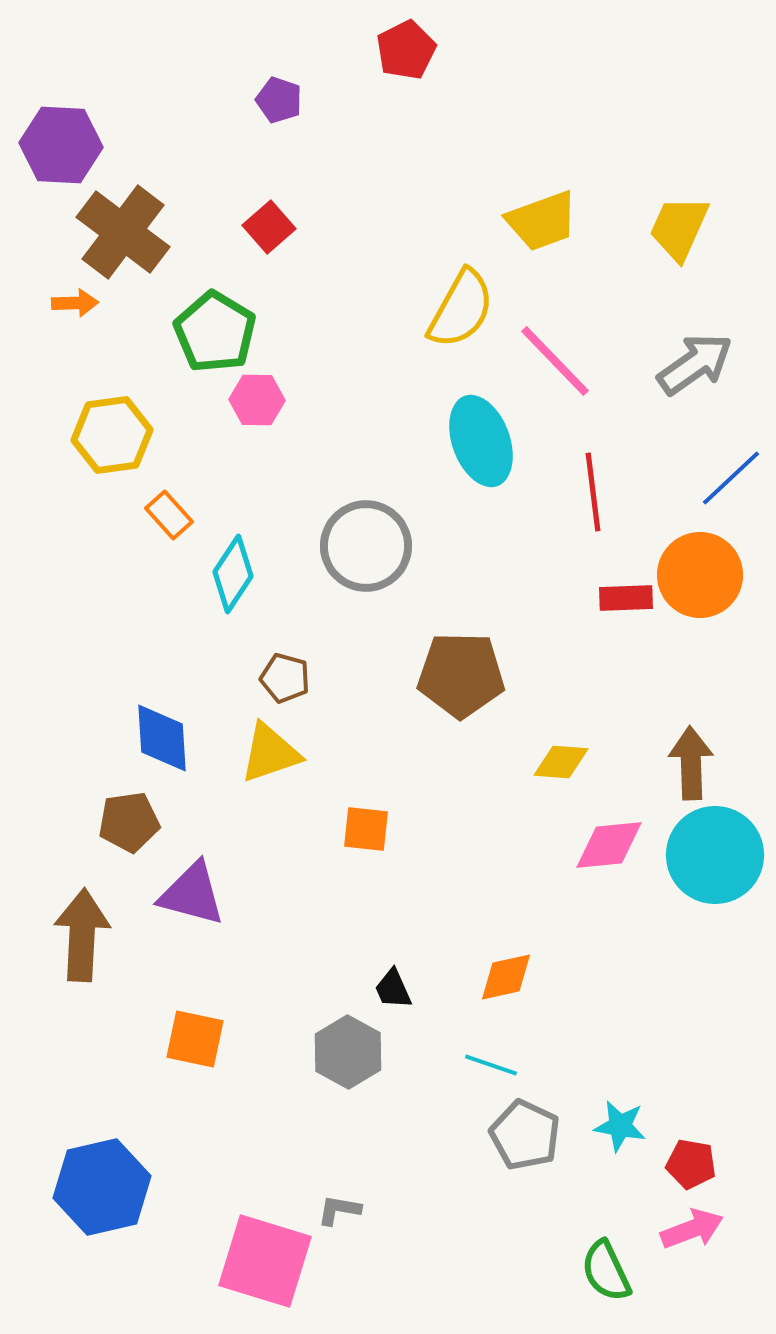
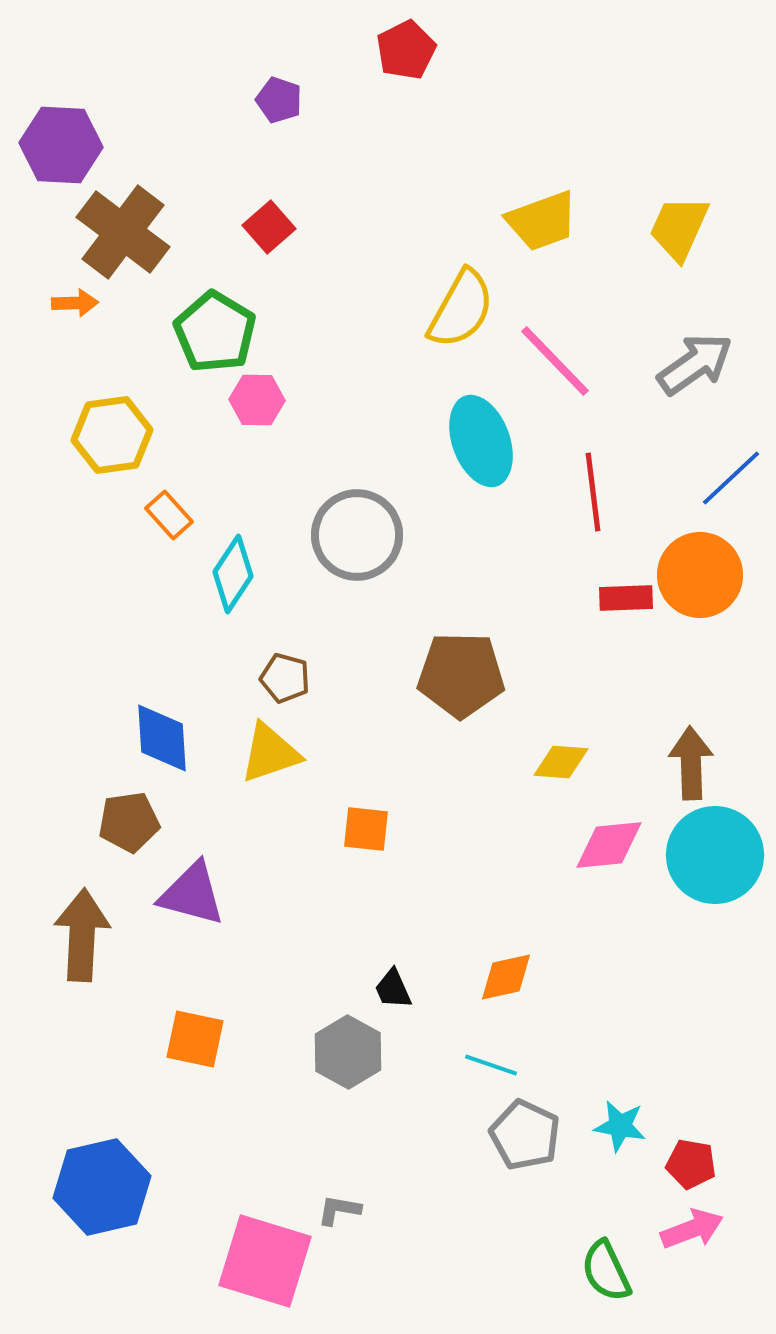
gray circle at (366, 546): moved 9 px left, 11 px up
